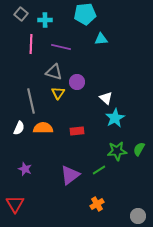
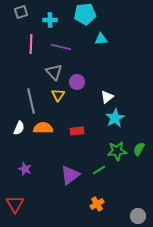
gray square: moved 2 px up; rotated 32 degrees clockwise
cyan cross: moved 5 px right
gray triangle: rotated 30 degrees clockwise
yellow triangle: moved 2 px down
white triangle: moved 1 px right, 1 px up; rotated 40 degrees clockwise
